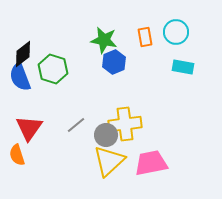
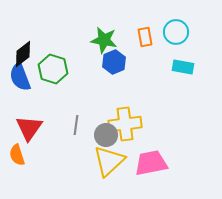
gray line: rotated 42 degrees counterclockwise
